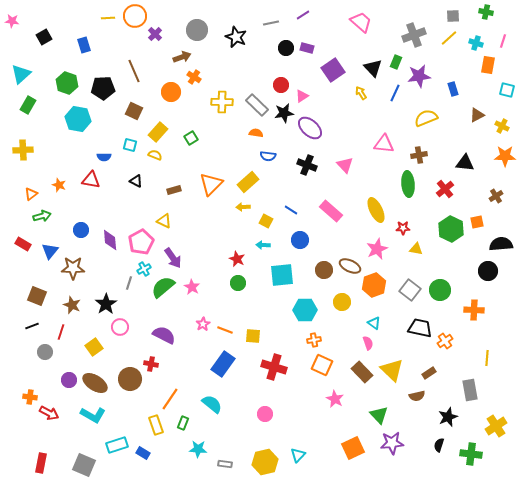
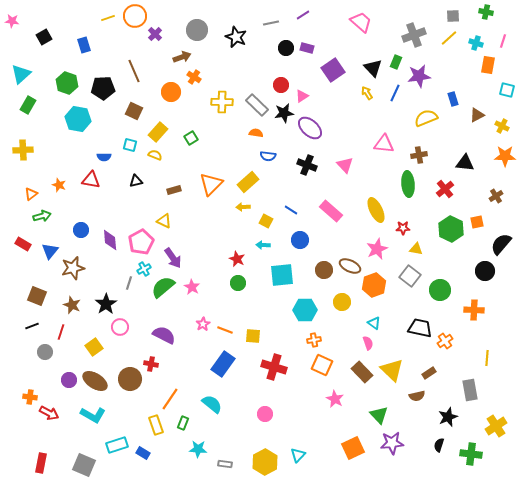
yellow line at (108, 18): rotated 16 degrees counterclockwise
blue rectangle at (453, 89): moved 10 px down
yellow arrow at (361, 93): moved 6 px right
black triangle at (136, 181): rotated 40 degrees counterclockwise
black semicircle at (501, 244): rotated 45 degrees counterclockwise
brown star at (73, 268): rotated 15 degrees counterclockwise
black circle at (488, 271): moved 3 px left
gray square at (410, 290): moved 14 px up
brown ellipse at (95, 383): moved 2 px up
yellow hexagon at (265, 462): rotated 15 degrees counterclockwise
